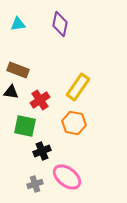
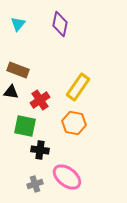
cyan triangle: rotated 42 degrees counterclockwise
black cross: moved 2 px left, 1 px up; rotated 30 degrees clockwise
